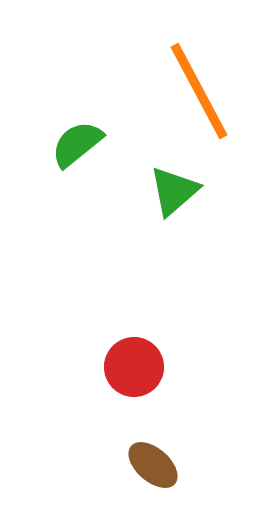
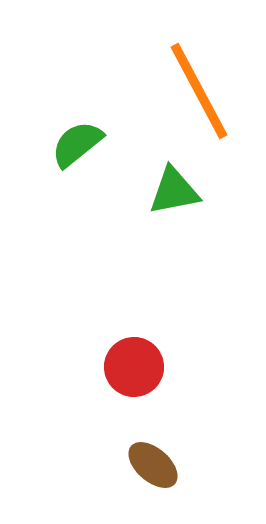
green triangle: rotated 30 degrees clockwise
